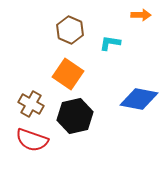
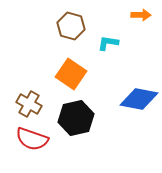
brown hexagon: moved 1 px right, 4 px up; rotated 8 degrees counterclockwise
cyan L-shape: moved 2 px left
orange square: moved 3 px right
brown cross: moved 2 px left
black hexagon: moved 1 px right, 2 px down
red semicircle: moved 1 px up
